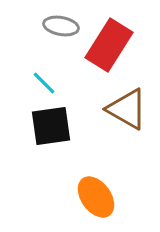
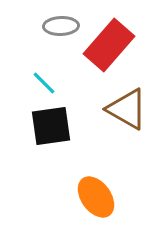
gray ellipse: rotated 12 degrees counterclockwise
red rectangle: rotated 9 degrees clockwise
